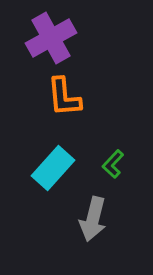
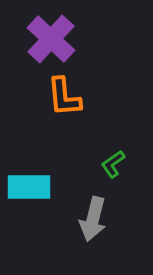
purple cross: moved 1 px down; rotated 18 degrees counterclockwise
green L-shape: rotated 12 degrees clockwise
cyan rectangle: moved 24 px left, 19 px down; rotated 48 degrees clockwise
